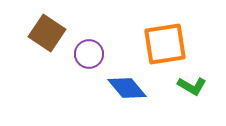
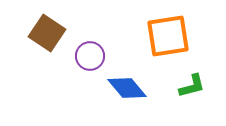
orange square: moved 3 px right, 8 px up
purple circle: moved 1 px right, 2 px down
green L-shape: rotated 44 degrees counterclockwise
